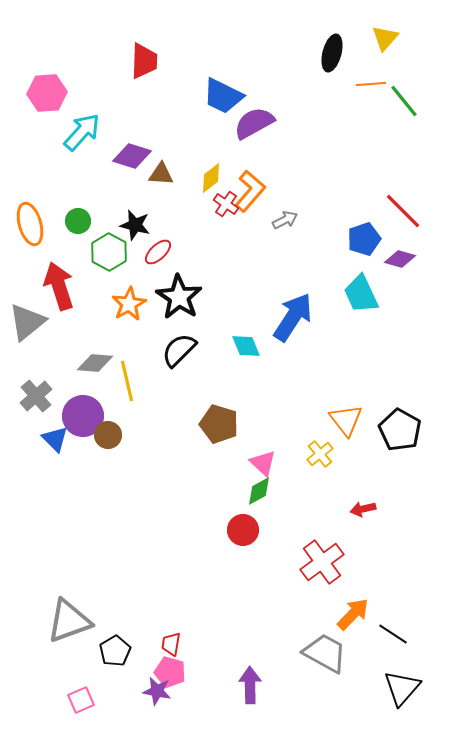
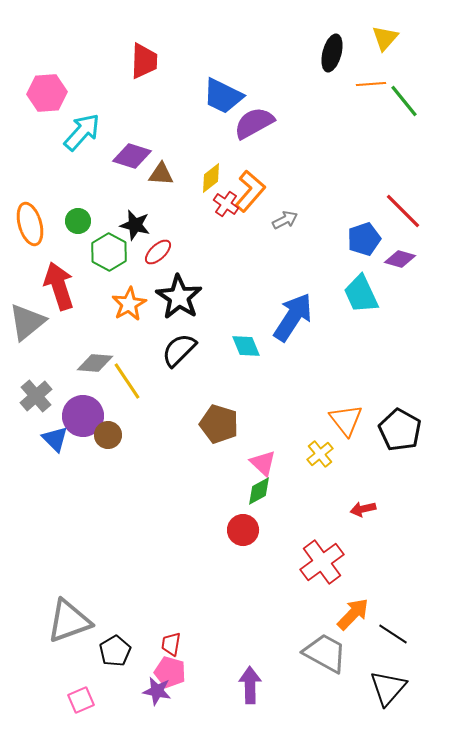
yellow line at (127, 381): rotated 21 degrees counterclockwise
black triangle at (402, 688): moved 14 px left
